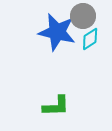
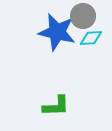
cyan diamond: moved 1 px right, 1 px up; rotated 30 degrees clockwise
